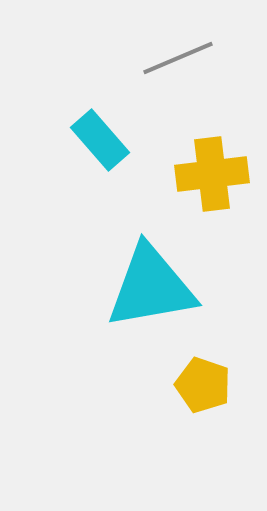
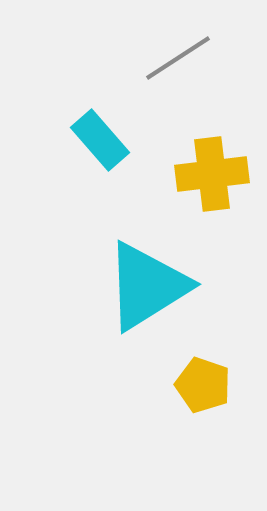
gray line: rotated 10 degrees counterclockwise
cyan triangle: moved 4 px left, 1 px up; rotated 22 degrees counterclockwise
